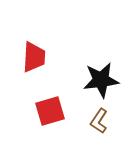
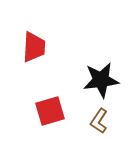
red trapezoid: moved 10 px up
